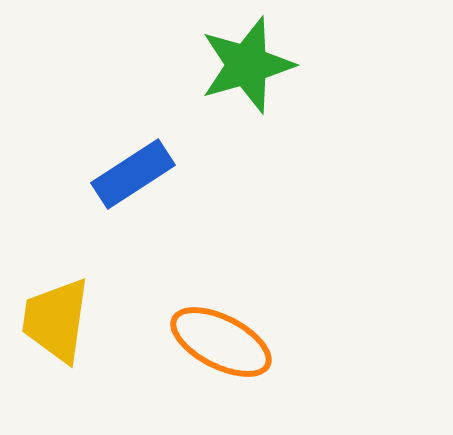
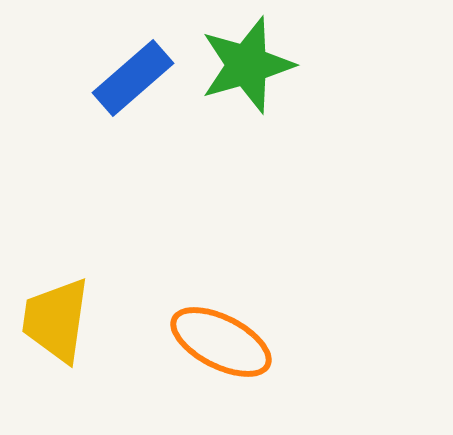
blue rectangle: moved 96 px up; rotated 8 degrees counterclockwise
